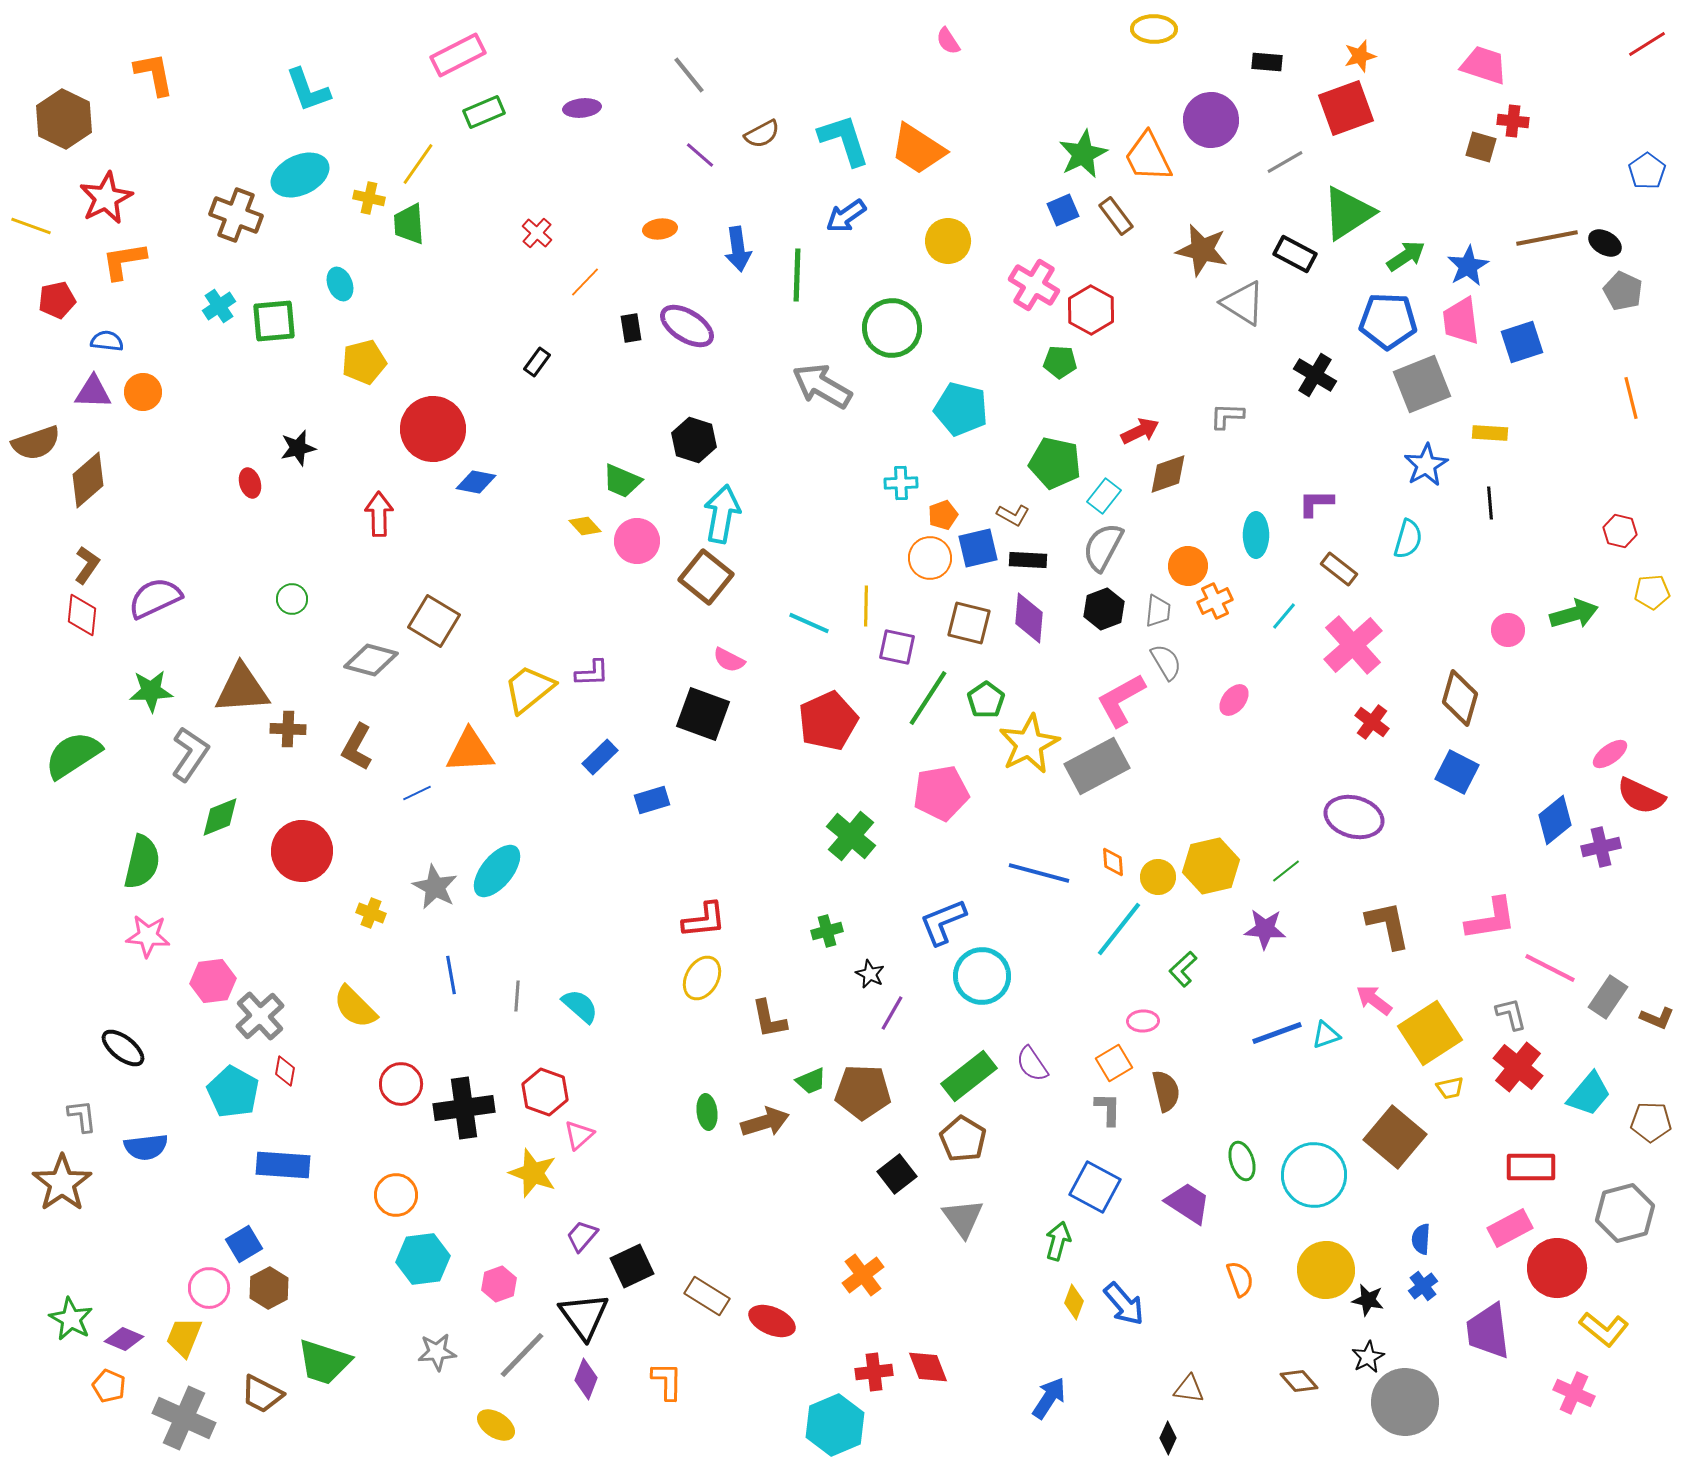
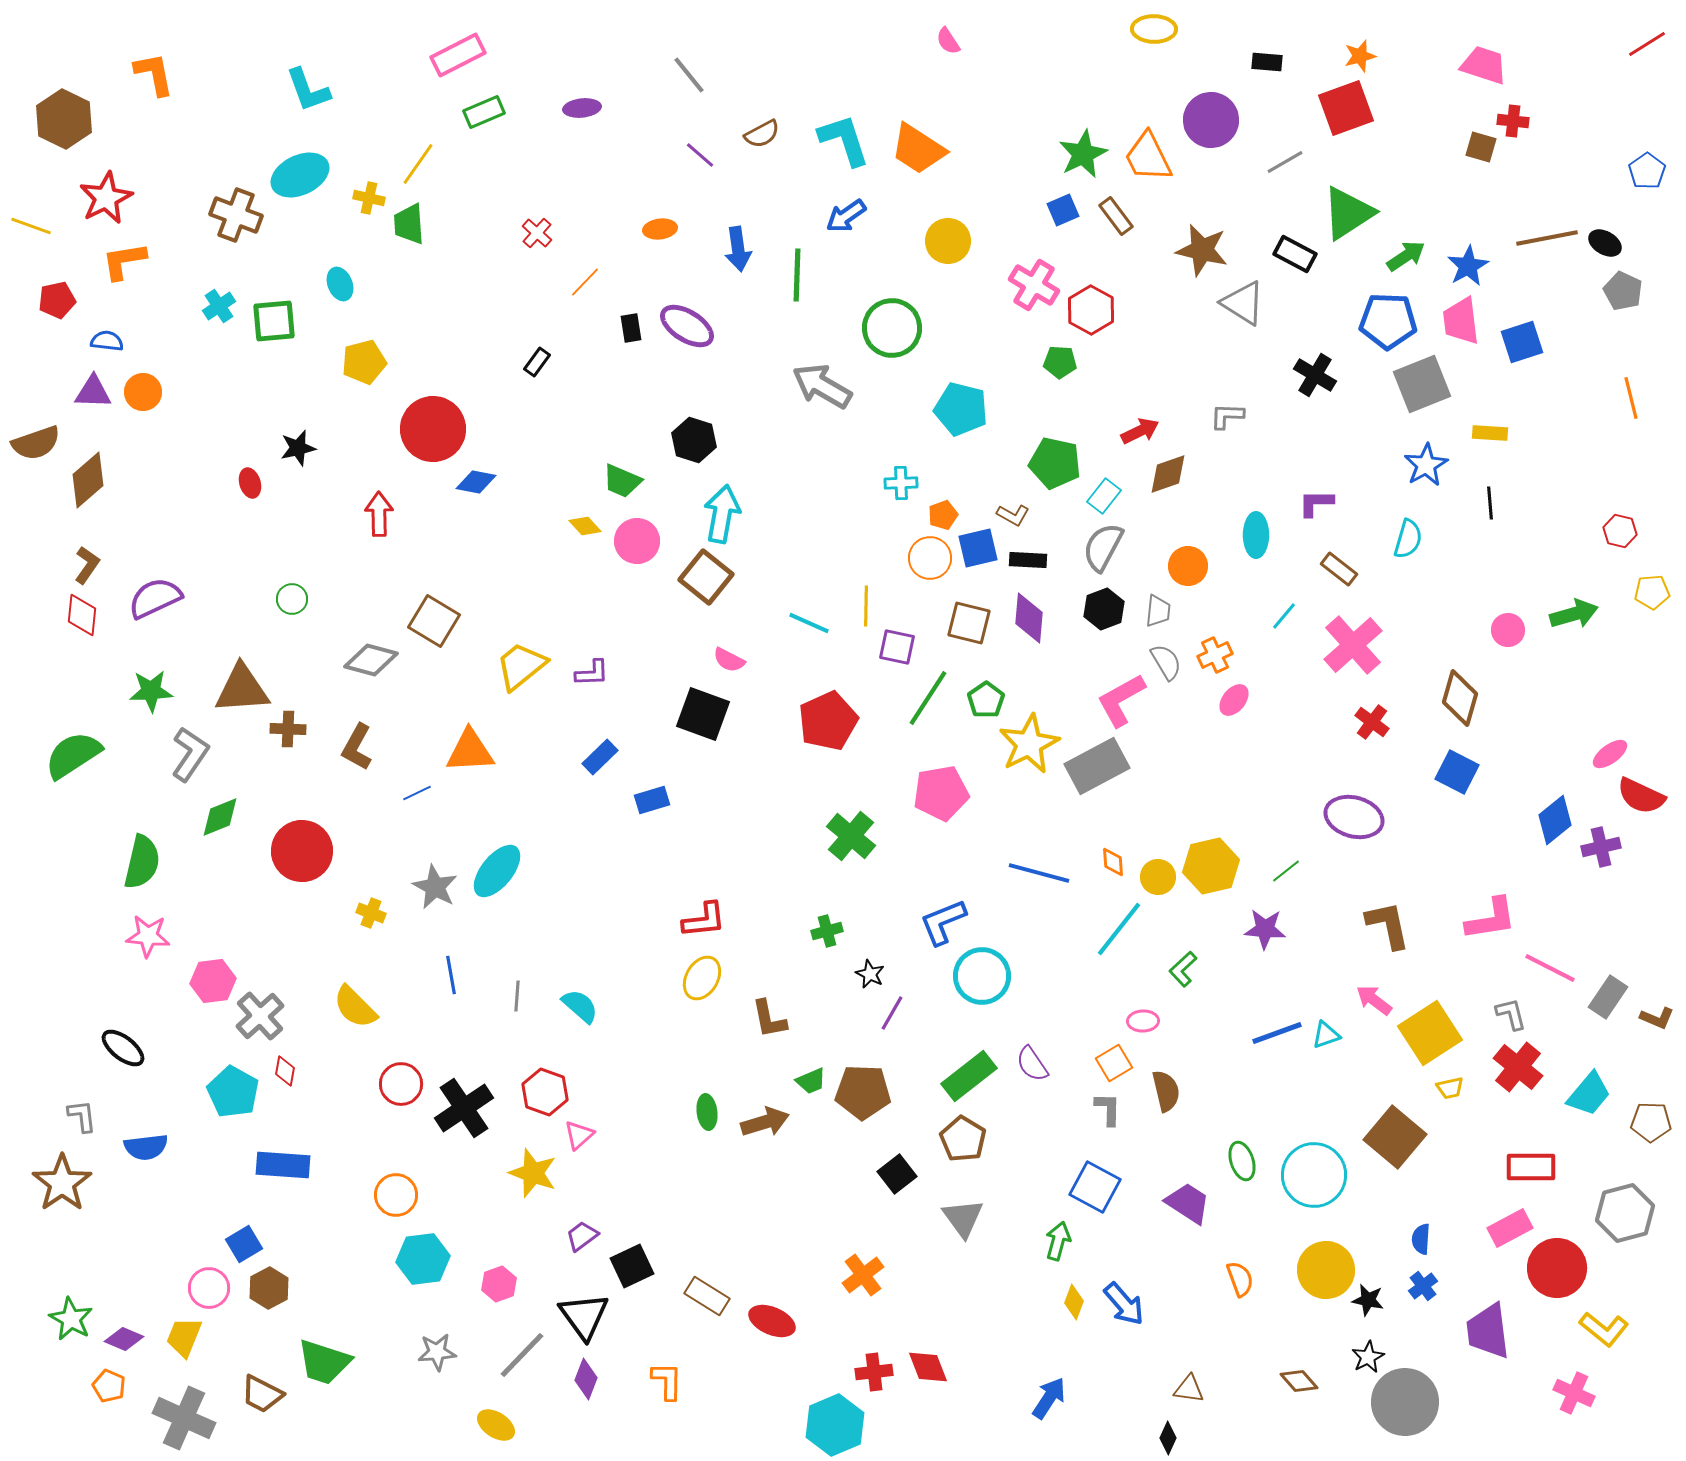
orange cross at (1215, 601): moved 54 px down
yellow trapezoid at (529, 689): moved 8 px left, 23 px up
black cross at (464, 1108): rotated 26 degrees counterclockwise
purple trapezoid at (582, 1236): rotated 12 degrees clockwise
